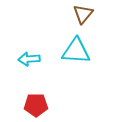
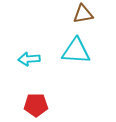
brown triangle: rotated 40 degrees clockwise
